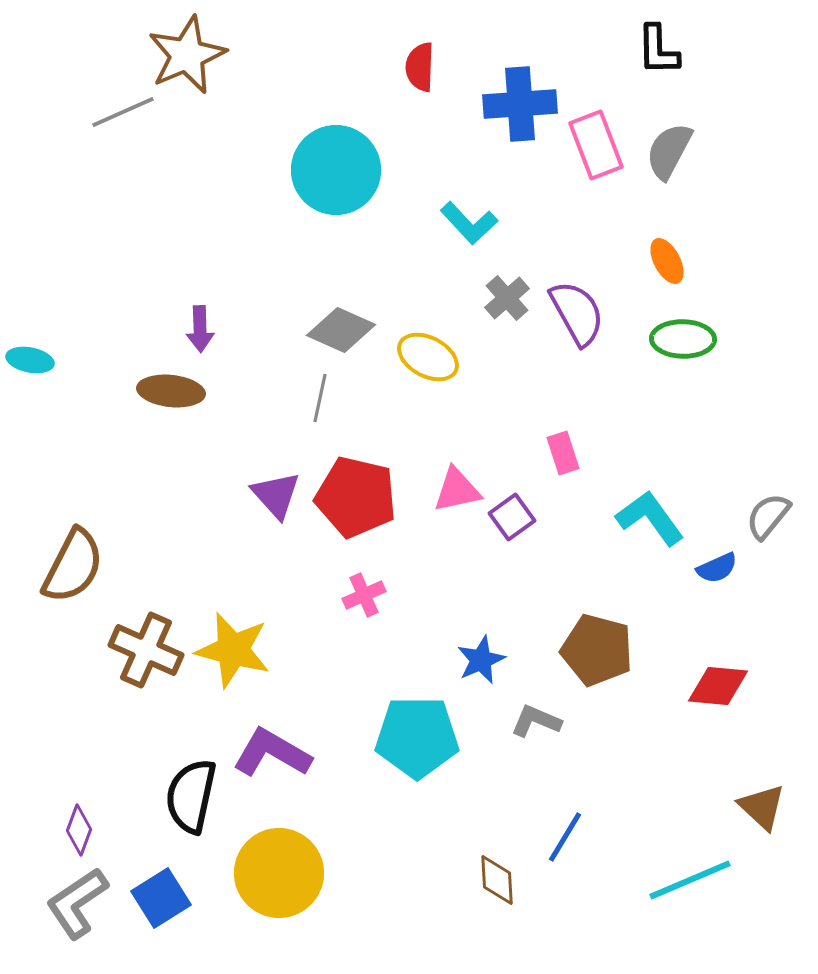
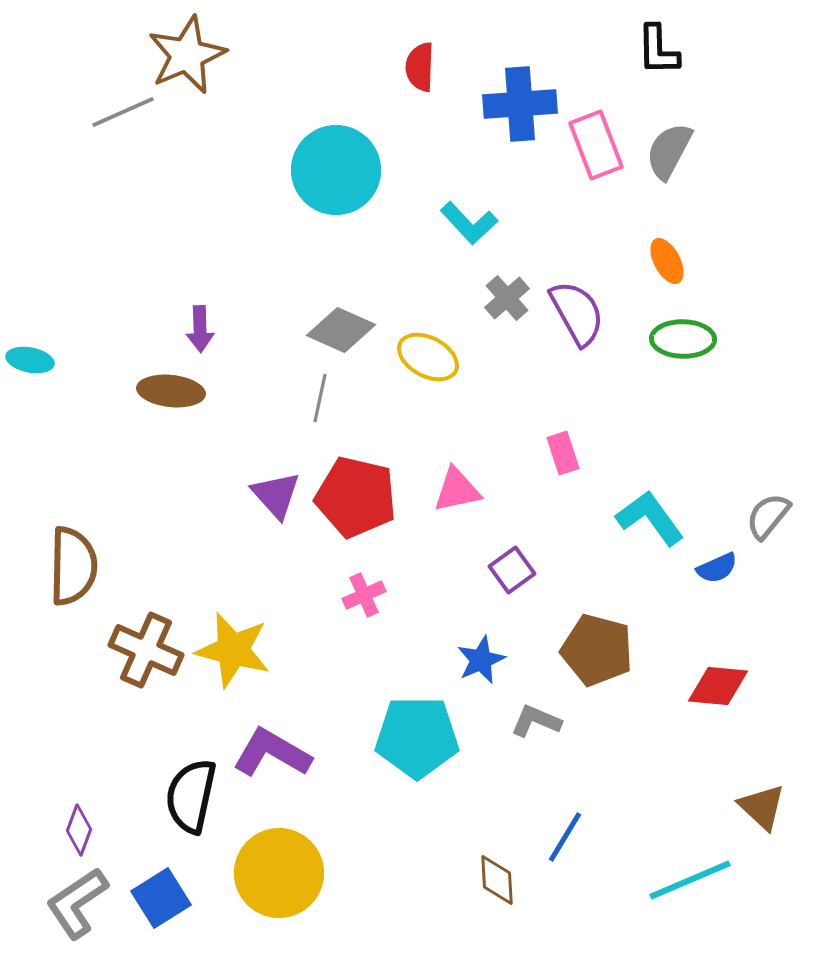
purple square at (512, 517): moved 53 px down
brown semicircle at (73, 566): rotated 26 degrees counterclockwise
